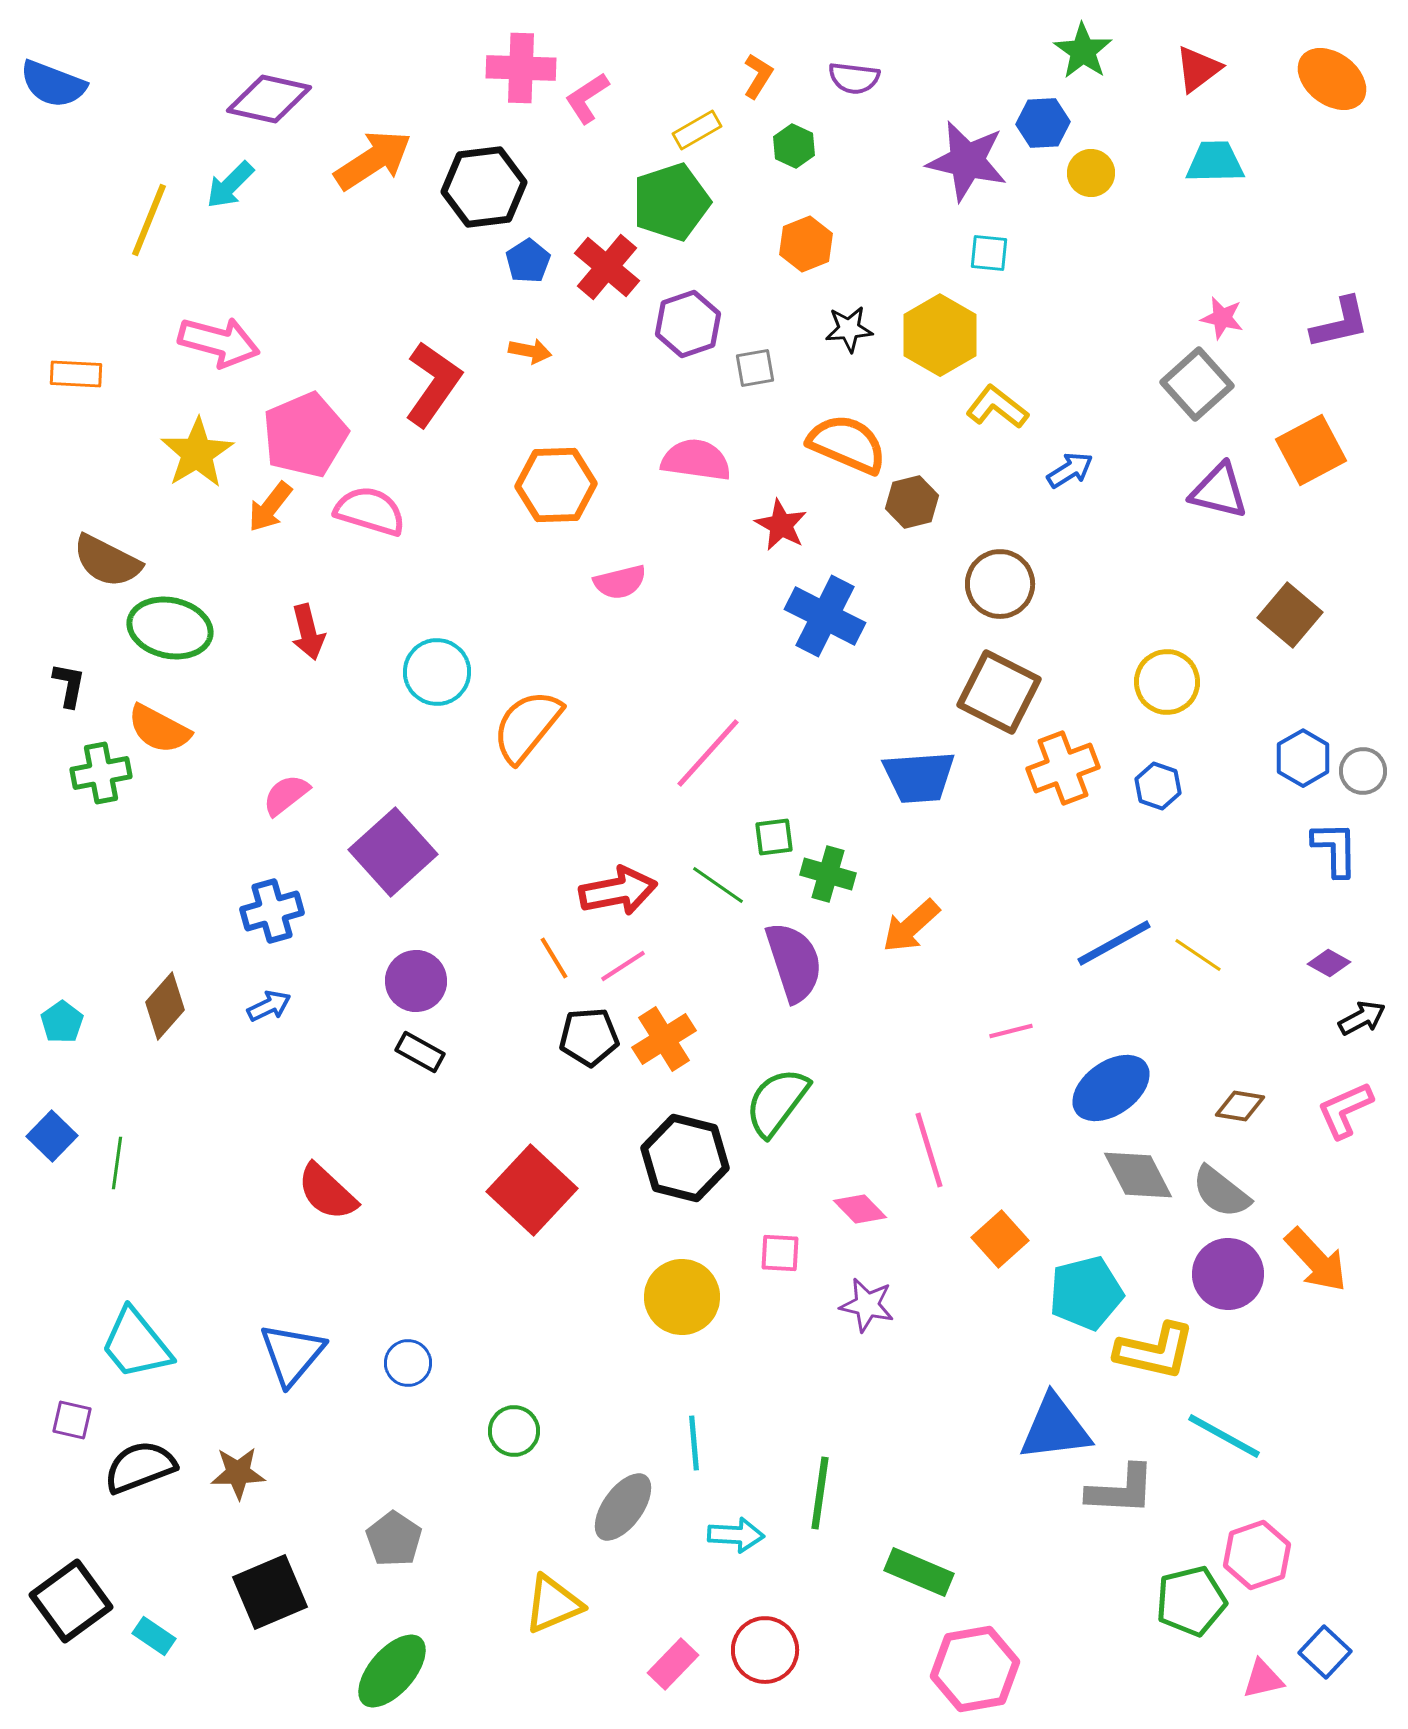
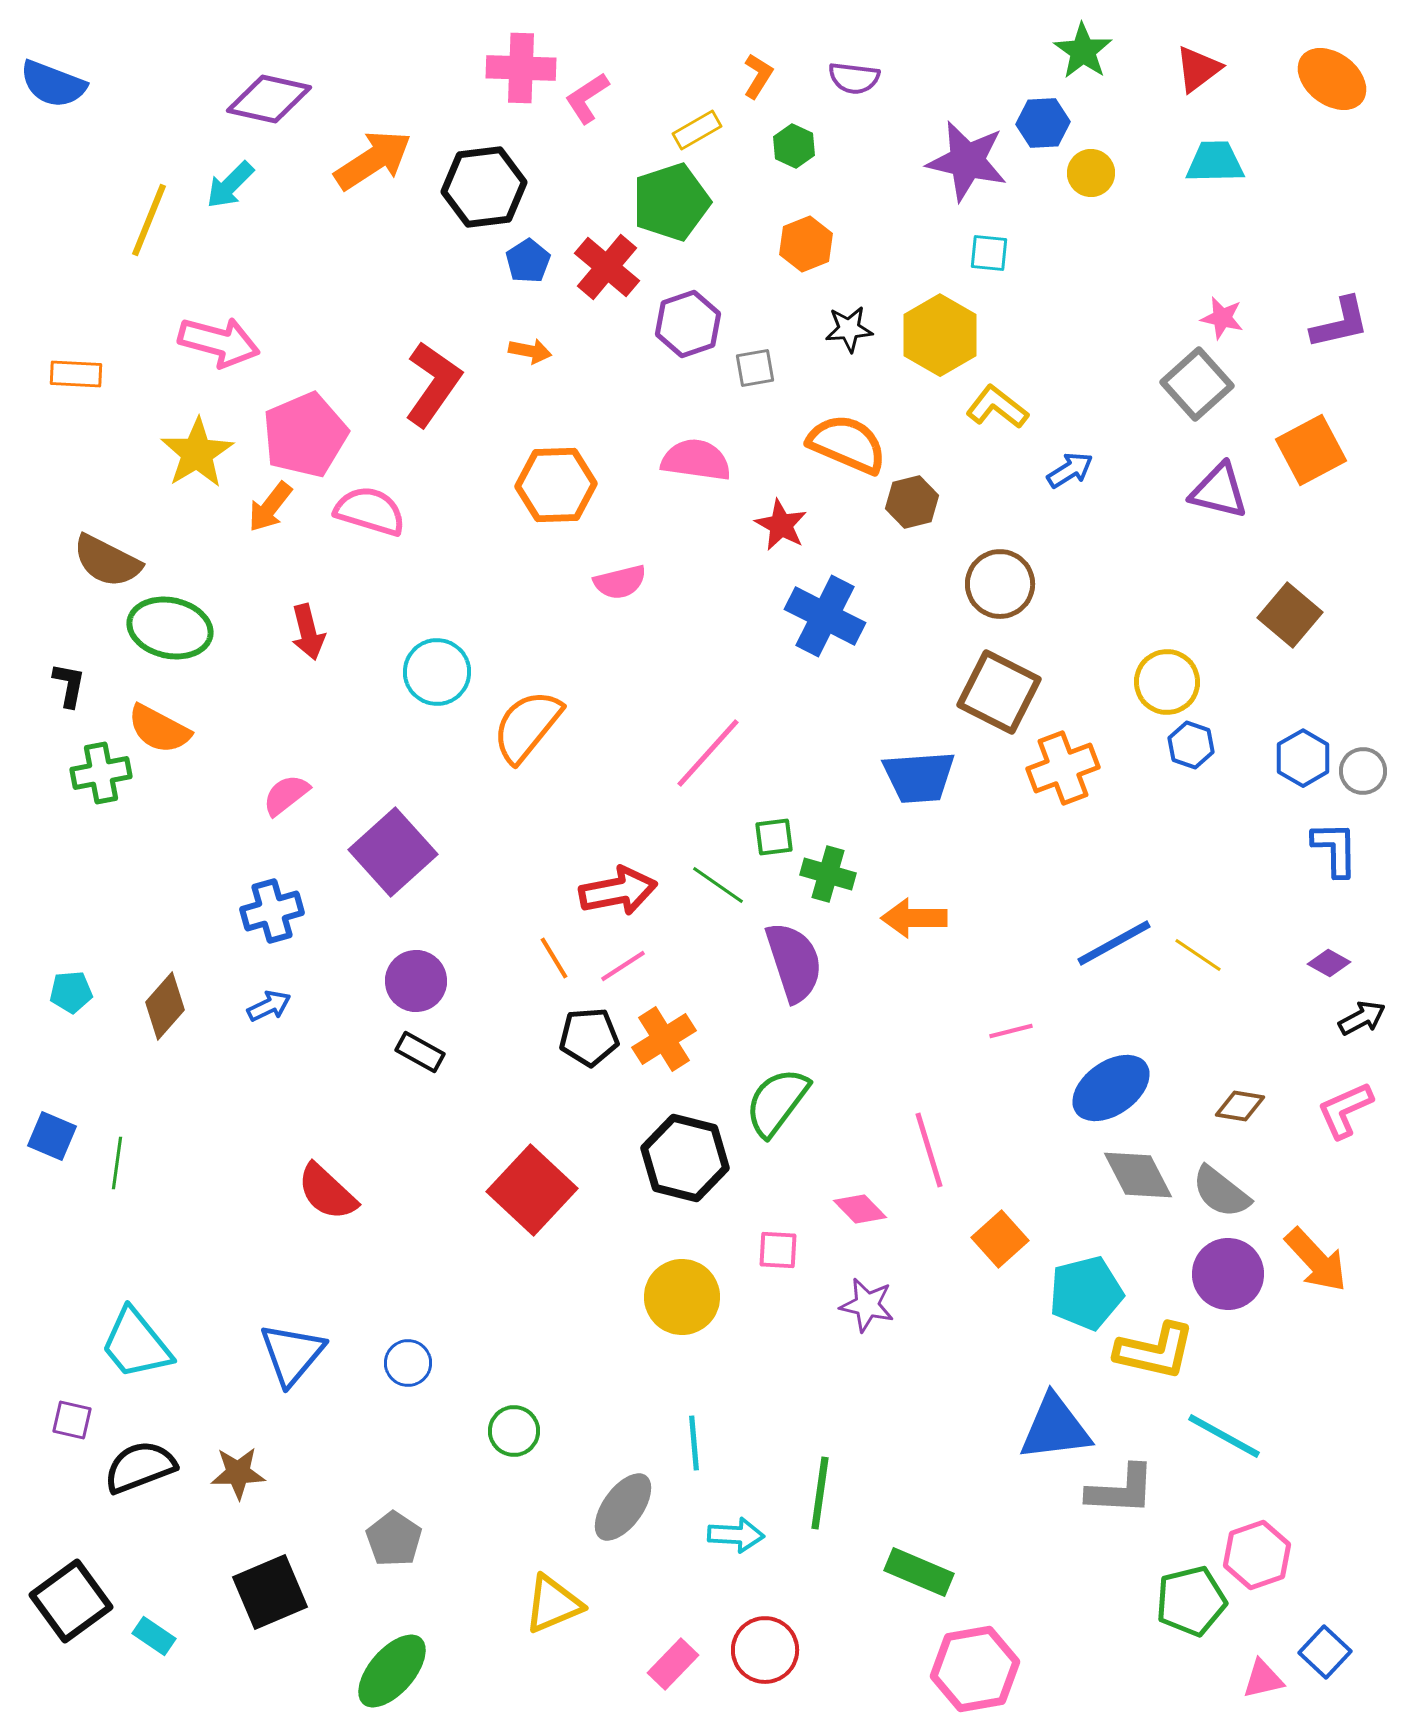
blue hexagon at (1158, 786): moved 33 px right, 41 px up
orange arrow at (911, 926): moved 3 px right, 8 px up; rotated 42 degrees clockwise
cyan pentagon at (62, 1022): moved 9 px right, 30 px up; rotated 30 degrees clockwise
blue square at (52, 1136): rotated 21 degrees counterclockwise
pink square at (780, 1253): moved 2 px left, 3 px up
